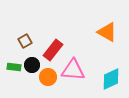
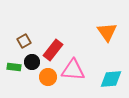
orange triangle: rotated 25 degrees clockwise
brown square: moved 1 px left
black circle: moved 3 px up
cyan diamond: rotated 20 degrees clockwise
